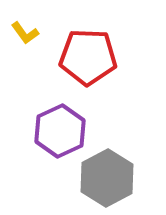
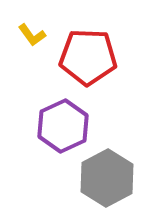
yellow L-shape: moved 7 px right, 2 px down
purple hexagon: moved 3 px right, 5 px up
